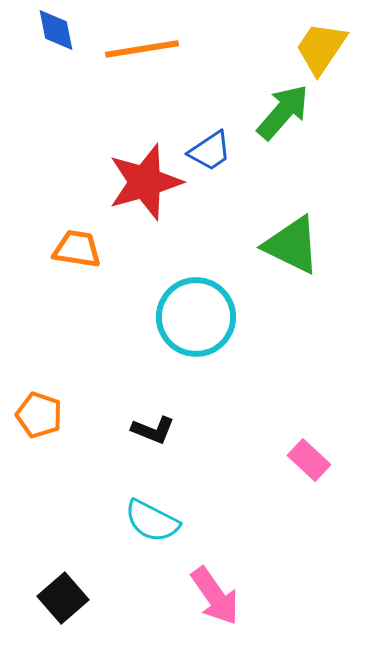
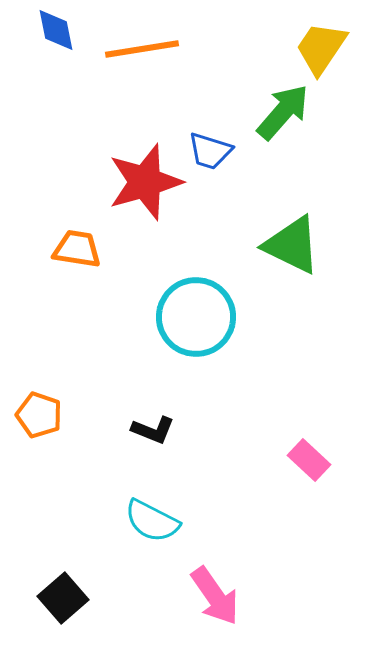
blue trapezoid: rotated 51 degrees clockwise
